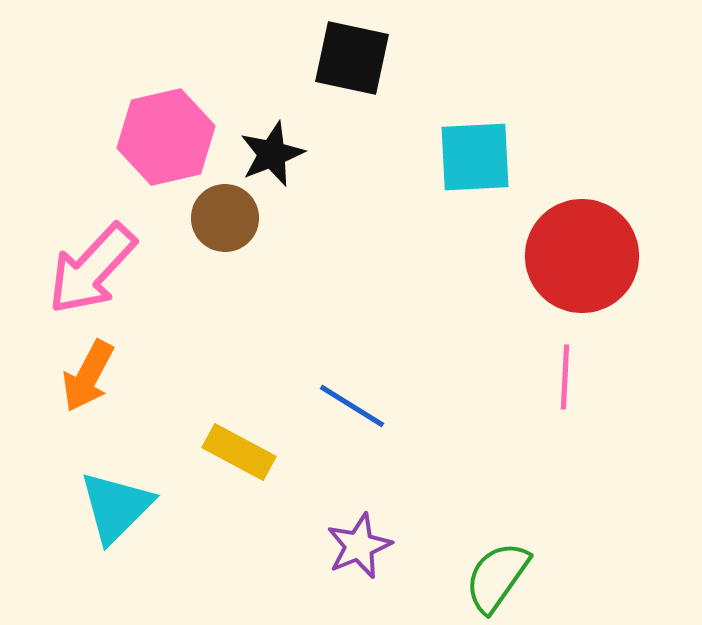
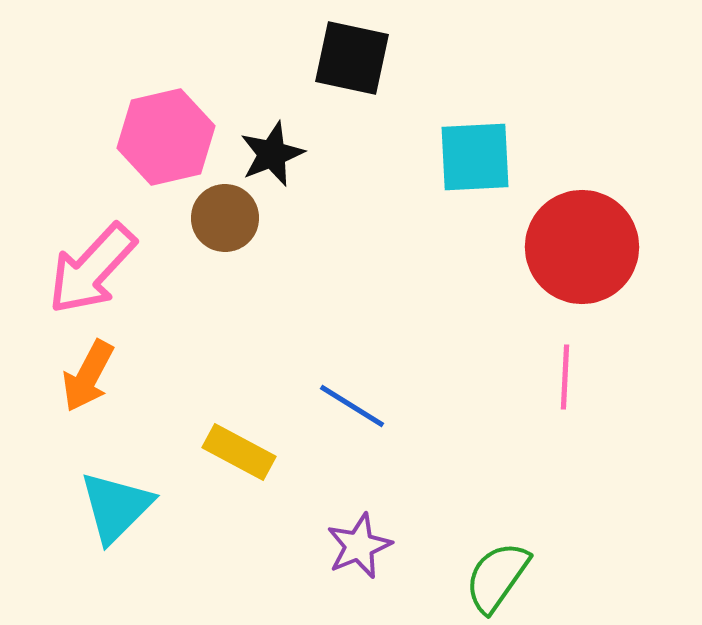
red circle: moved 9 px up
